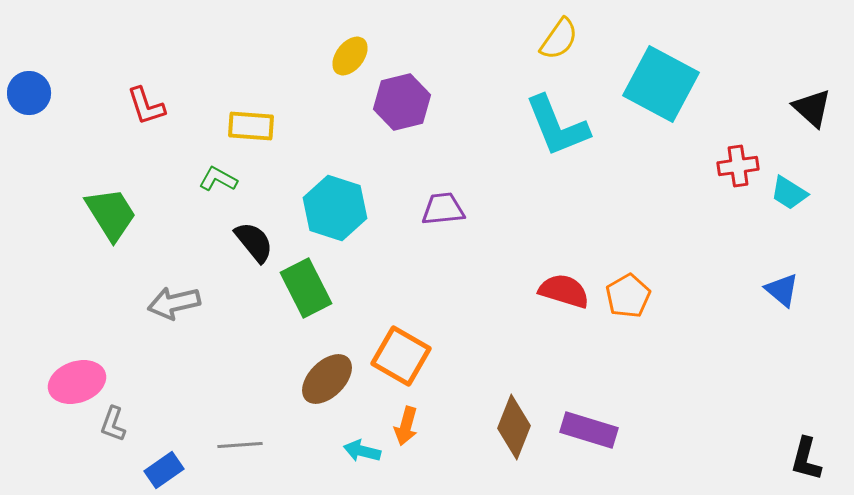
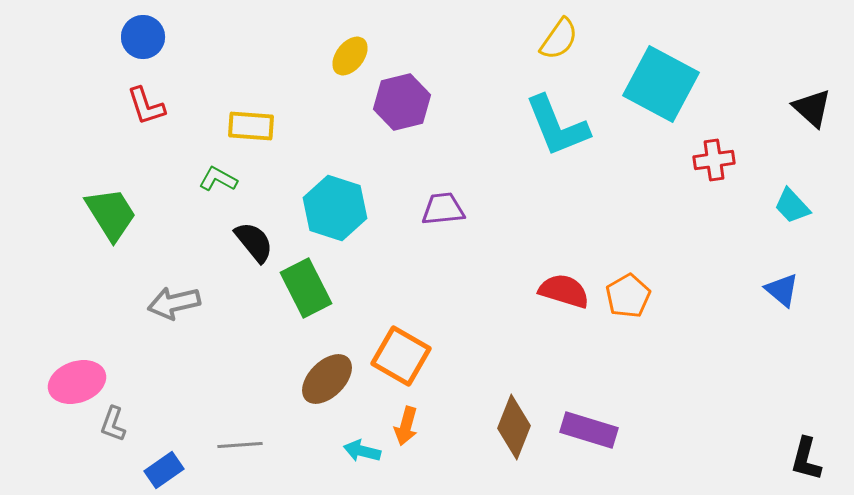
blue circle: moved 114 px right, 56 px up
red cross: moved 24 px left, 6 px up
cyan trapezoid: moved 3 px right, 13 px down; rotated 15 degrees clockwise
